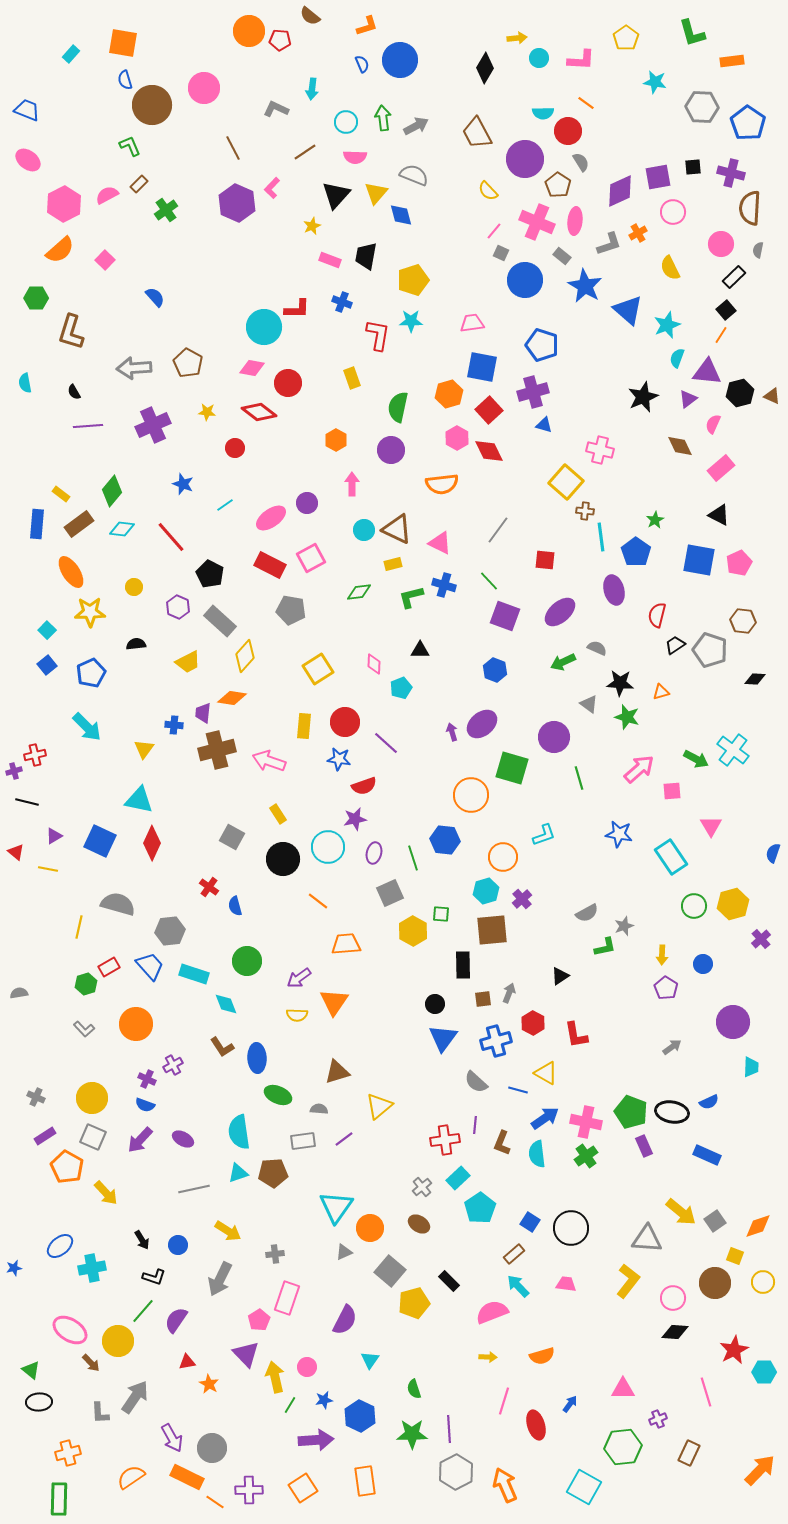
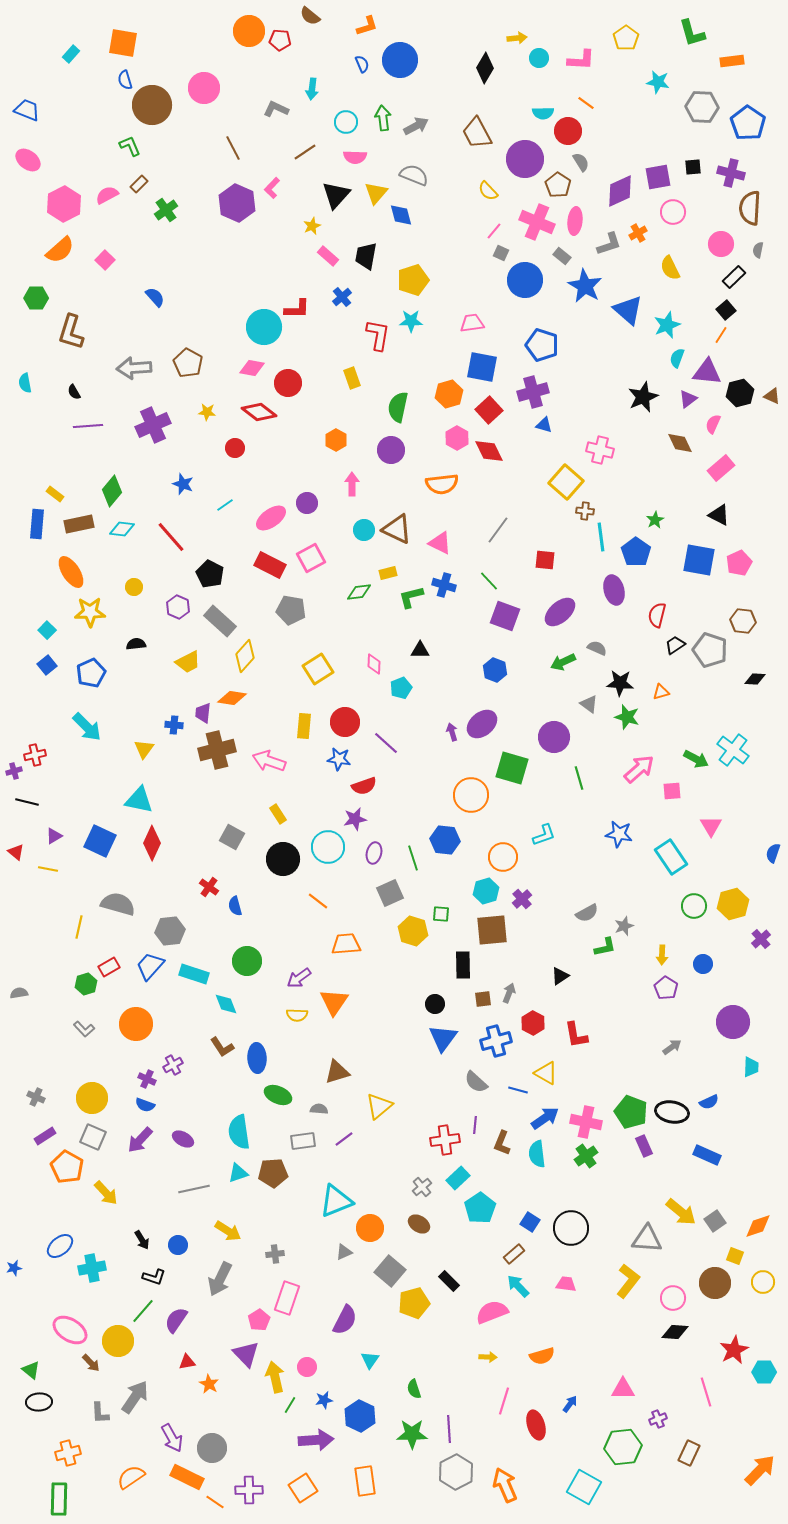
cyan star at (655, 82): moved 3 px right
pink rectangle at (330, 260): moved 2 px left, 4 px up; rotated 20 degrees clockwise
blue cross at (342, 302): moved 5 px up; rotated 30 degrees clockwise
brown diamond at (680, 446): moved 3 px up
yellow rectangle at (61, 494): moved 6 px left
brown rectangle at (79, 524): rotated 24 degrees clockwise
yellow rectangle at (393, 564): moved 5 px left, 9 px down
yellow hexagon at (413, 931): rotated 12 degrees counterclockwise
blue trapezoid at (150, 966): rotated 96 degrees counterclockwise
cyan triangle at (336, 1207): moved 6 px up; rotated 33 degrees clockwise
